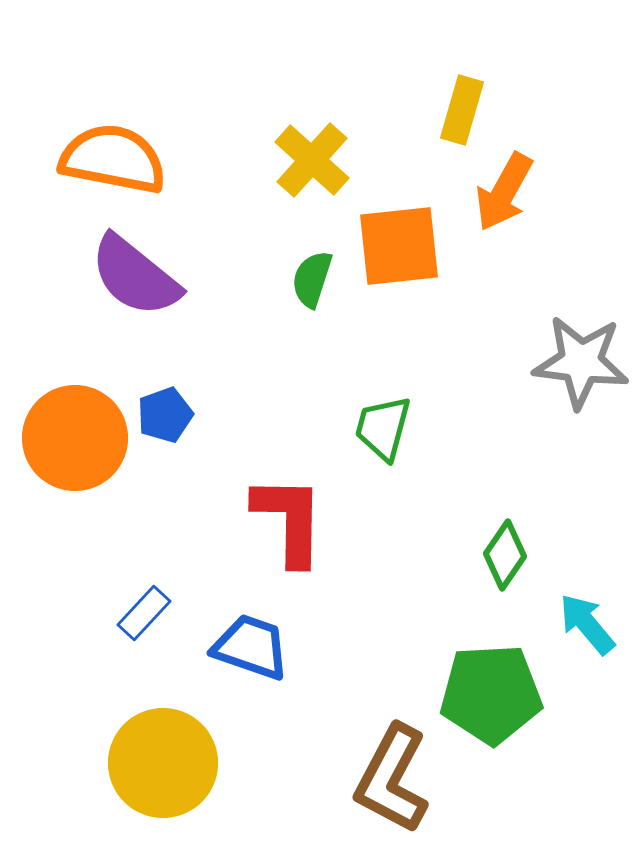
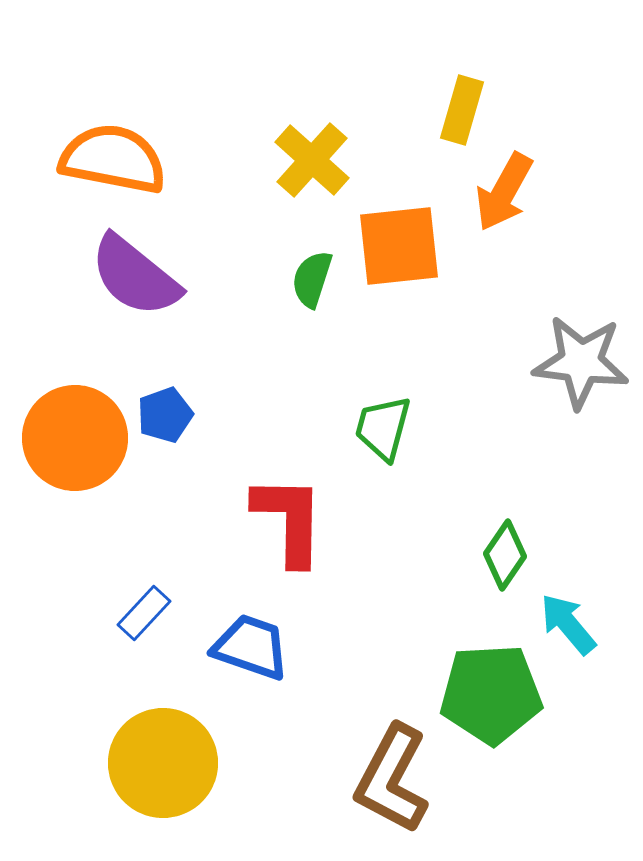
cyan arrow: moved 19 px left
